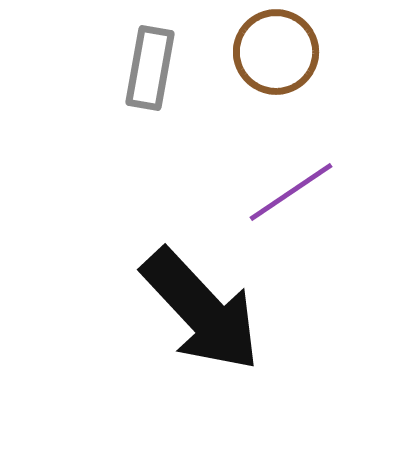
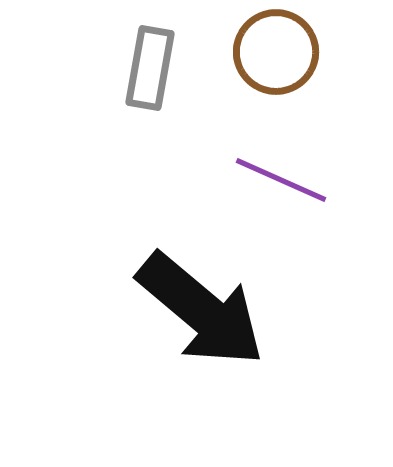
purple line: moved 10 px left, 12 px up; rotated 58 degrees clockwise
black arrow: rotated 7 degrees counterclockwise
